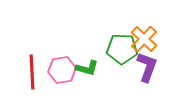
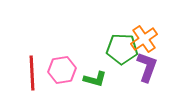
orange cross: rotated 12 degrees clockwise
green L-shape: moved 8 px right, 11 px down
red line: moved 1 px down
